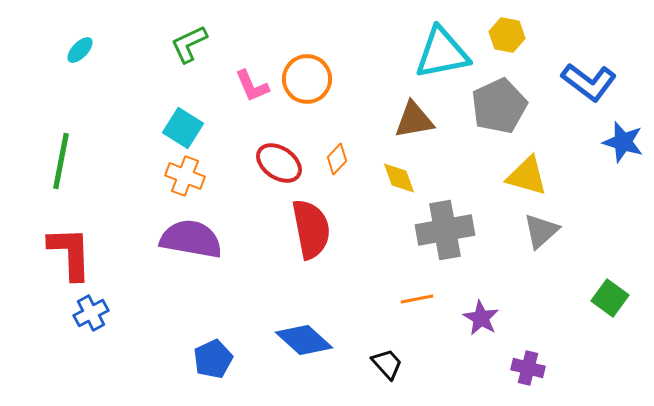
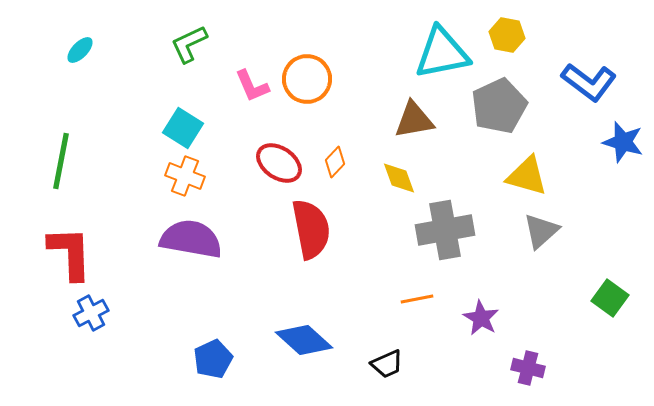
orange diamond: moved 2 px left, 3 px down
black trapezoid: rotated 108 degrees clockwise
